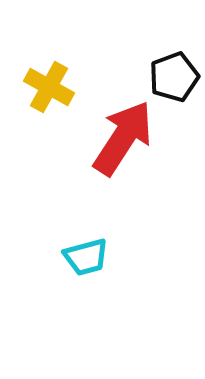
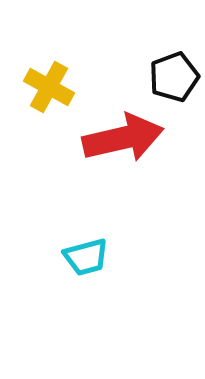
red arrow: rotated 44 degrees clockwise
